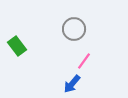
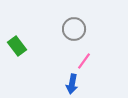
blue arrow: rotated 30 degrees counterclockwise
